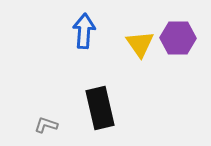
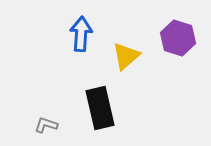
blue arrow: moved 3 px left, 3 px down
purple hexagon: rotated 16 degrees clockwise
yellow triangle: moved 14 px left, 12 px down; rotated 24 degrees clockwise
